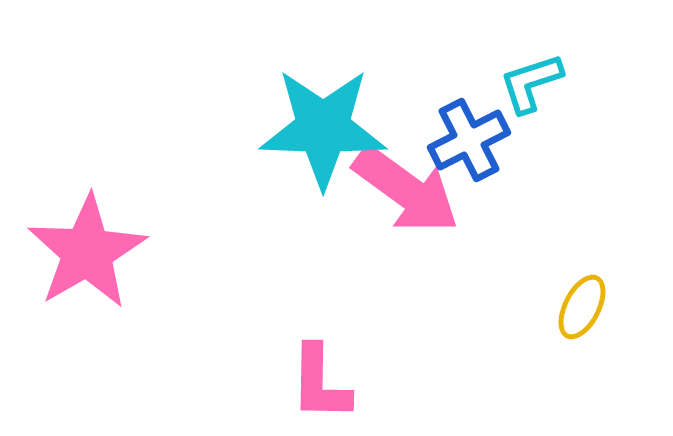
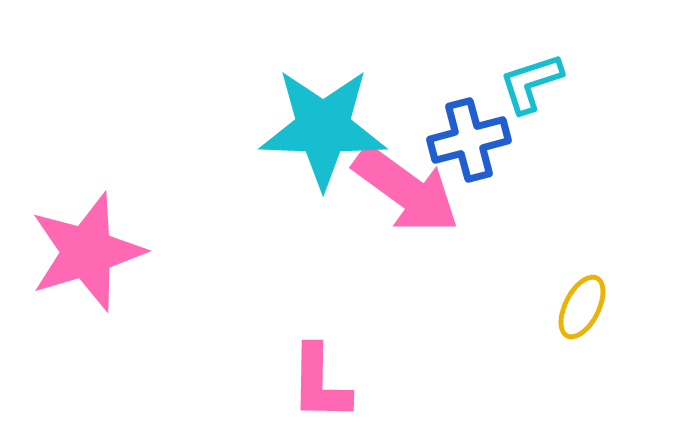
blue cross: rotated 12 degrees clockwise
pink star: rotated 13 degrees clockwise
